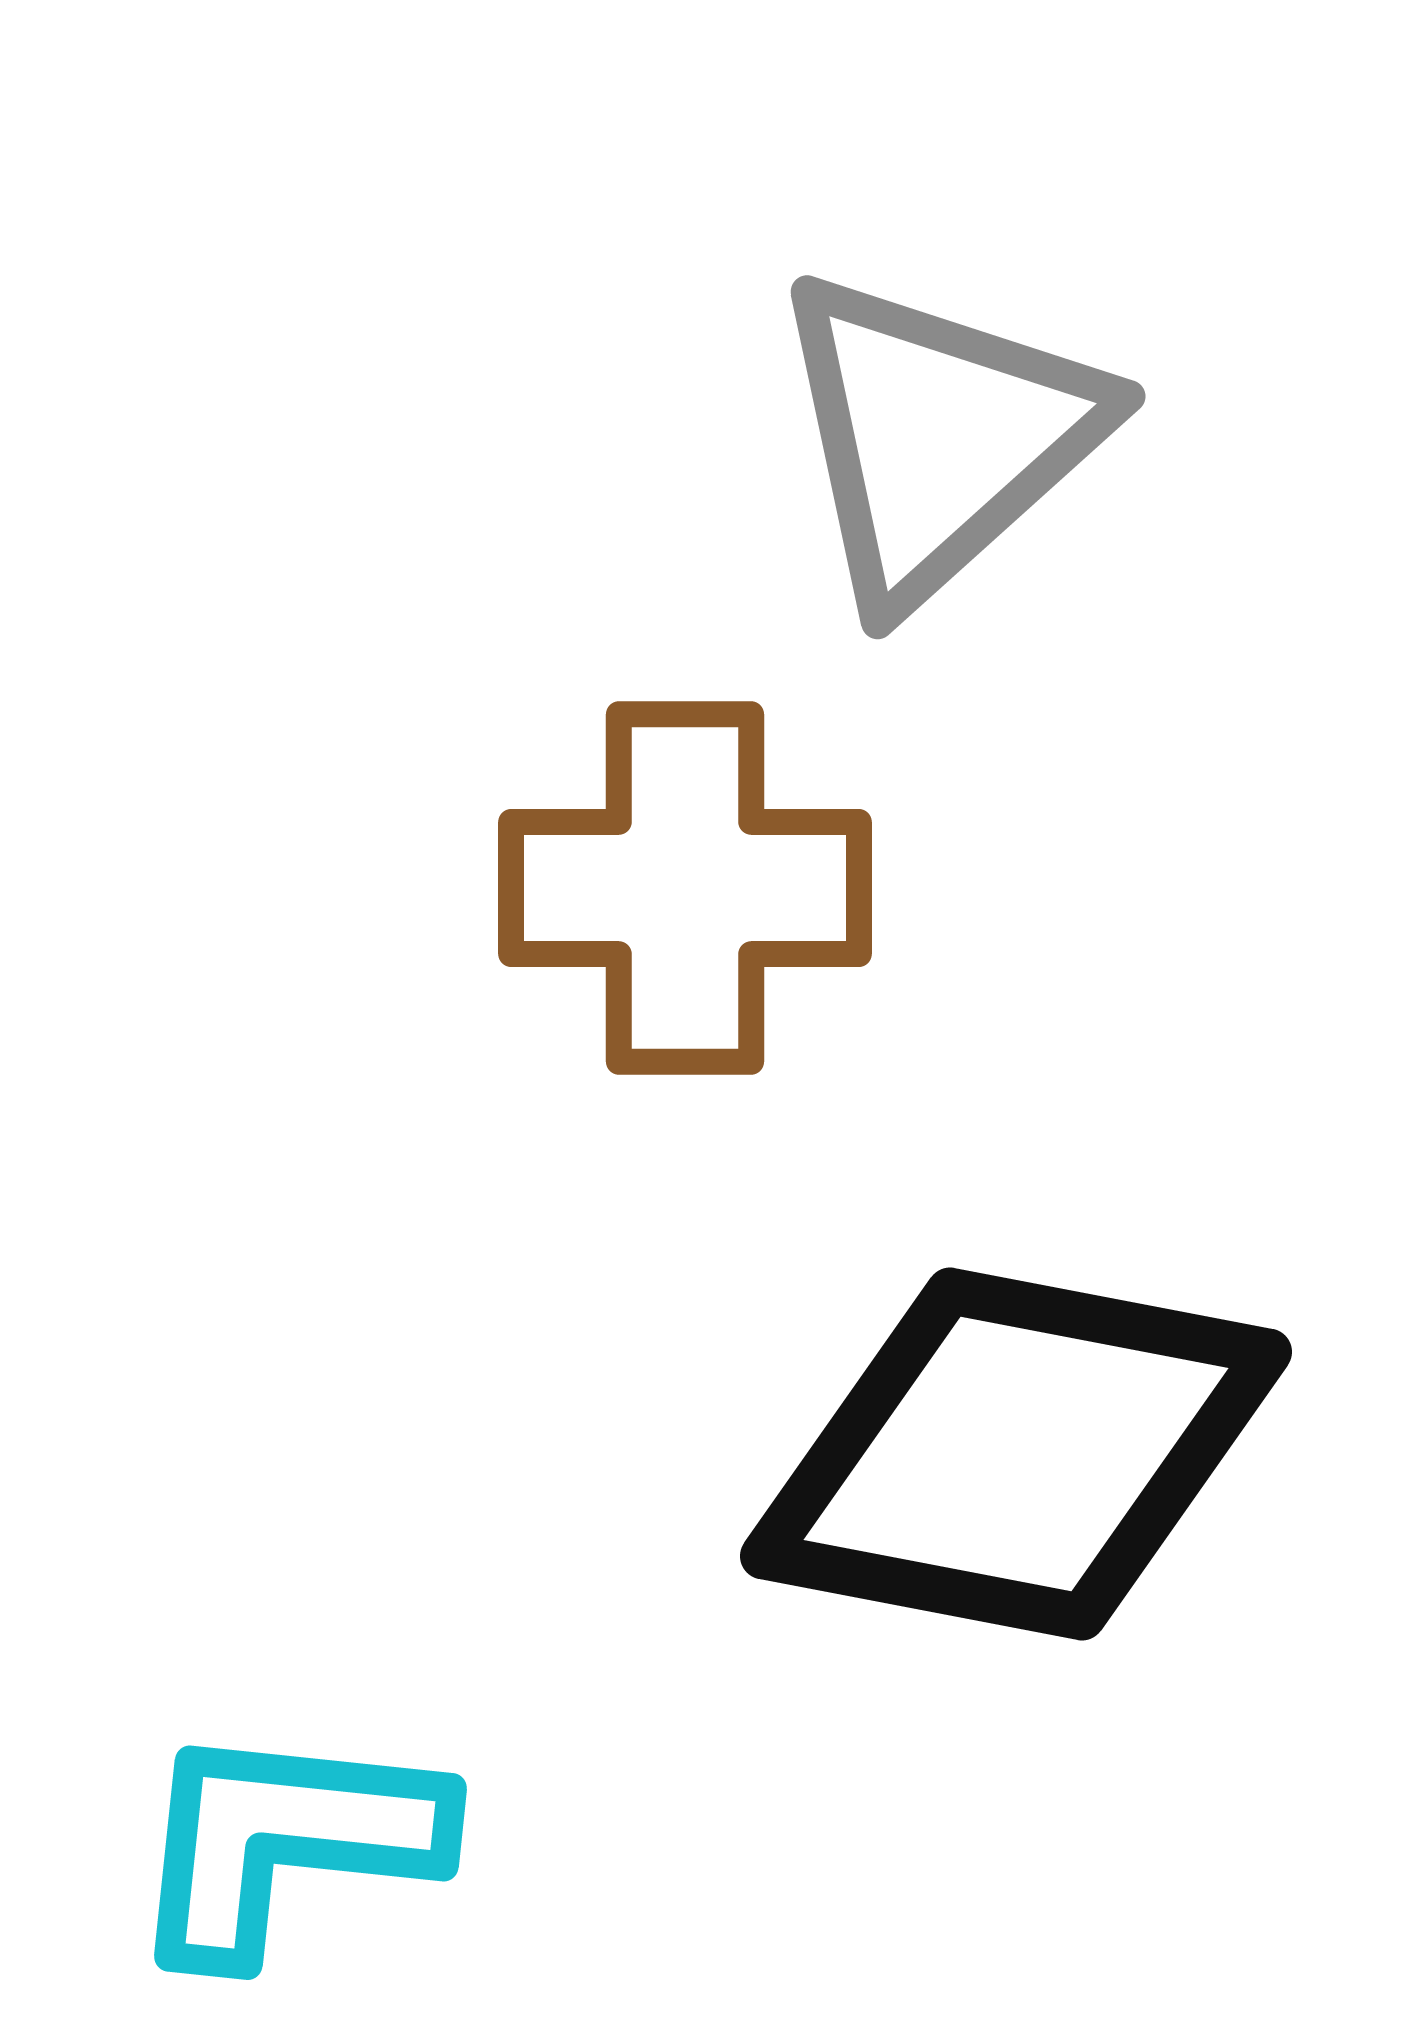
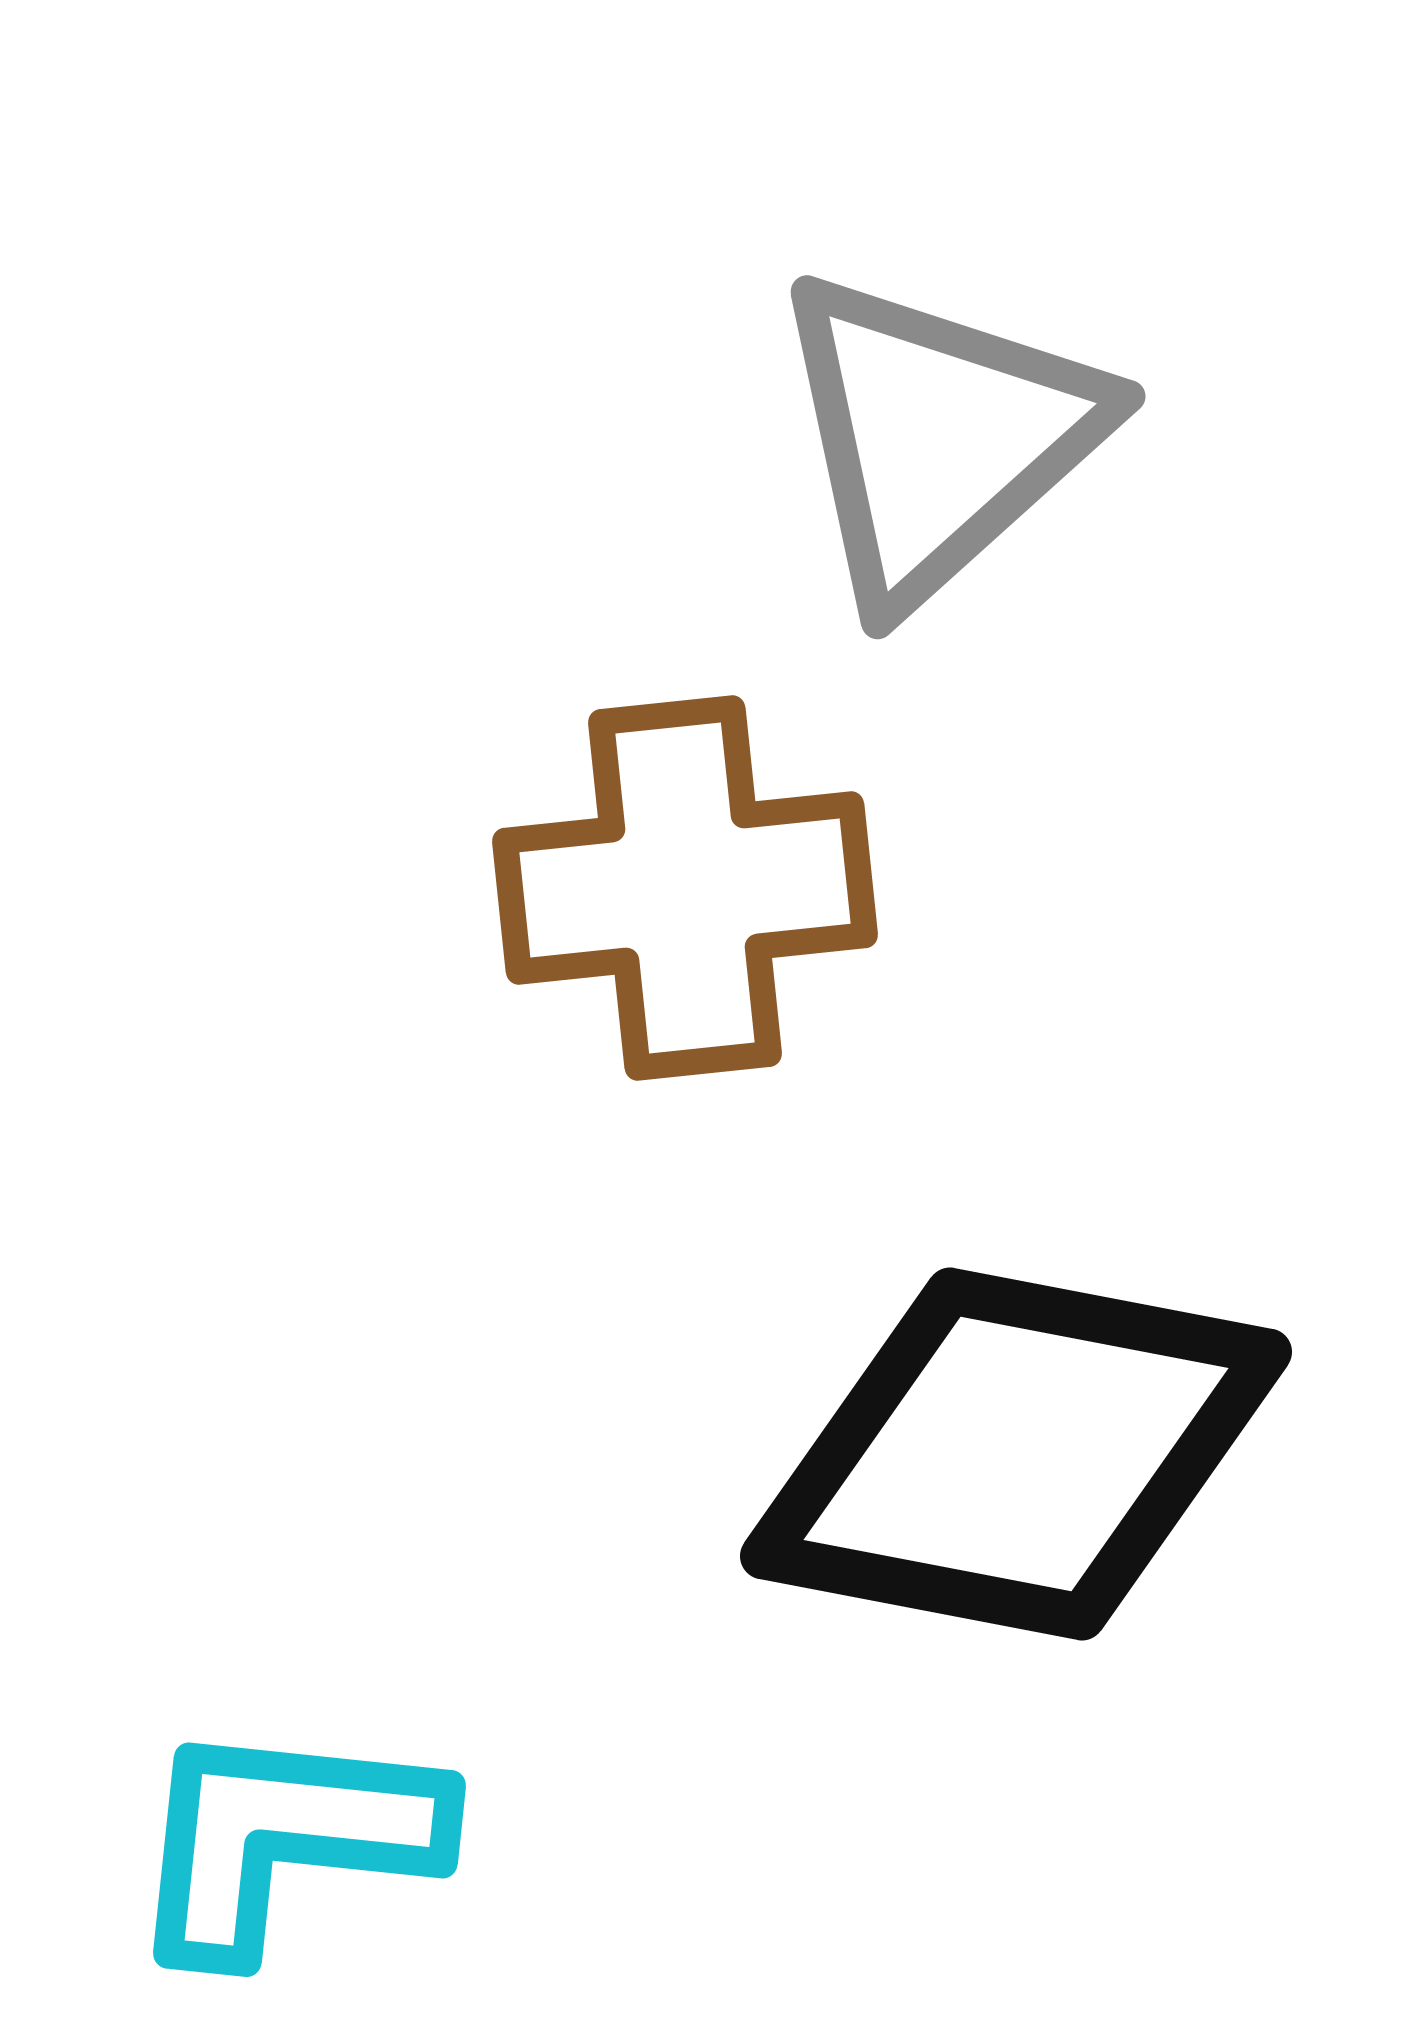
brown cross: rotated 6 degrees counterclockwise
cyan L-shape: moved 1 px left, 3 px up
